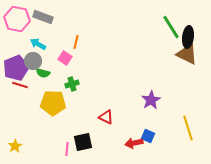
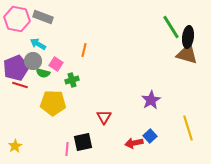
orange line: moved 8 px right, 8 px down
brown triangle: rotated 10 degrees counterclockwise
pink square: moved 9 px left, 6 px down
green cross: moved 4 px up
red triangle: moved 2 px left; rotated 35 degrees clockwise
blue square: moved 2 px right; rotated 24 degrees clockwise
